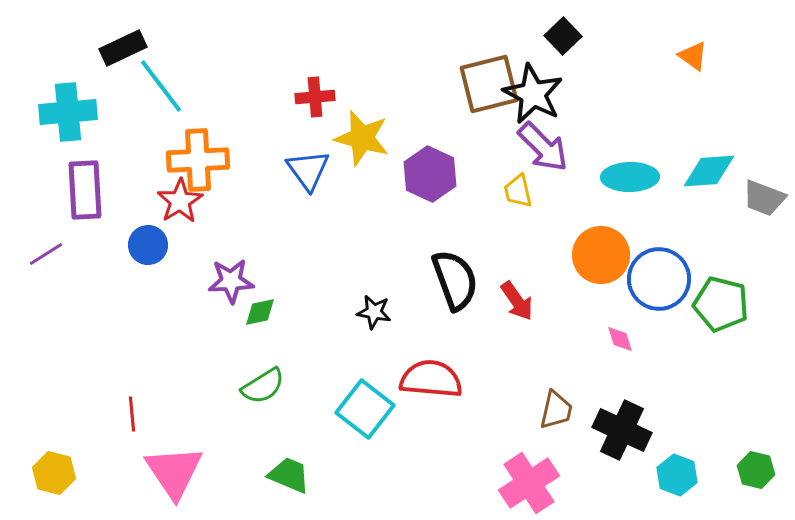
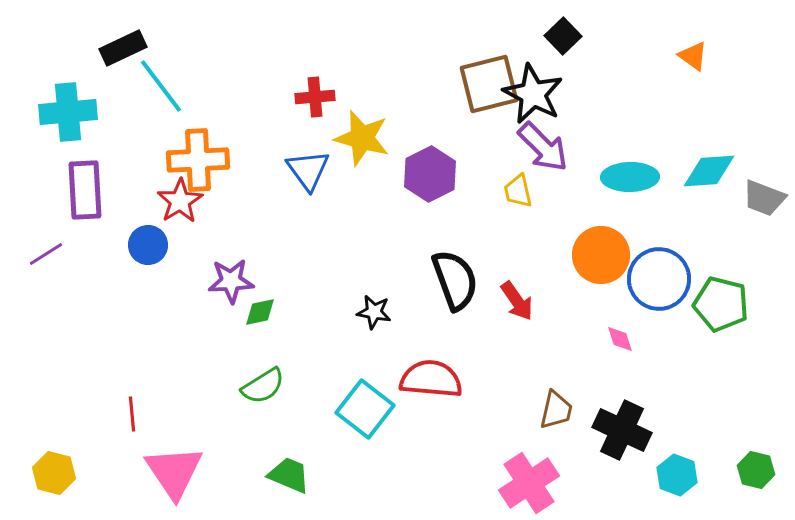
purple hexagon at (430, 174): rotated 8 degrees clockwise
